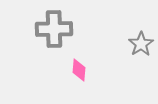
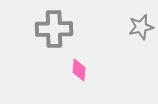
gray star: moved 17 px up; rotated 20 degrees clockwise
